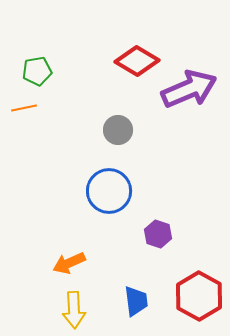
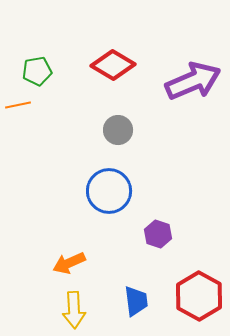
red diamond: moved 24 px left, 4 px down
purple arrow: moved 4 px right, 8 px up
orange line: moved 6 px left, 3 px up
